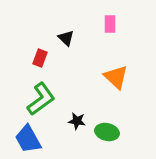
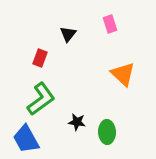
pink rectangle: rotated 18 degrees counterclockwise
black triangle: moved 2 px right, 4 px up; rotated 24 degrees clockwise
orange triangle: moved 7 px right, 3 px up
black star: moved 1 px down
green ellipse: rotated 75 degrees clockwise
blue trapezoid: moved 2 px left
